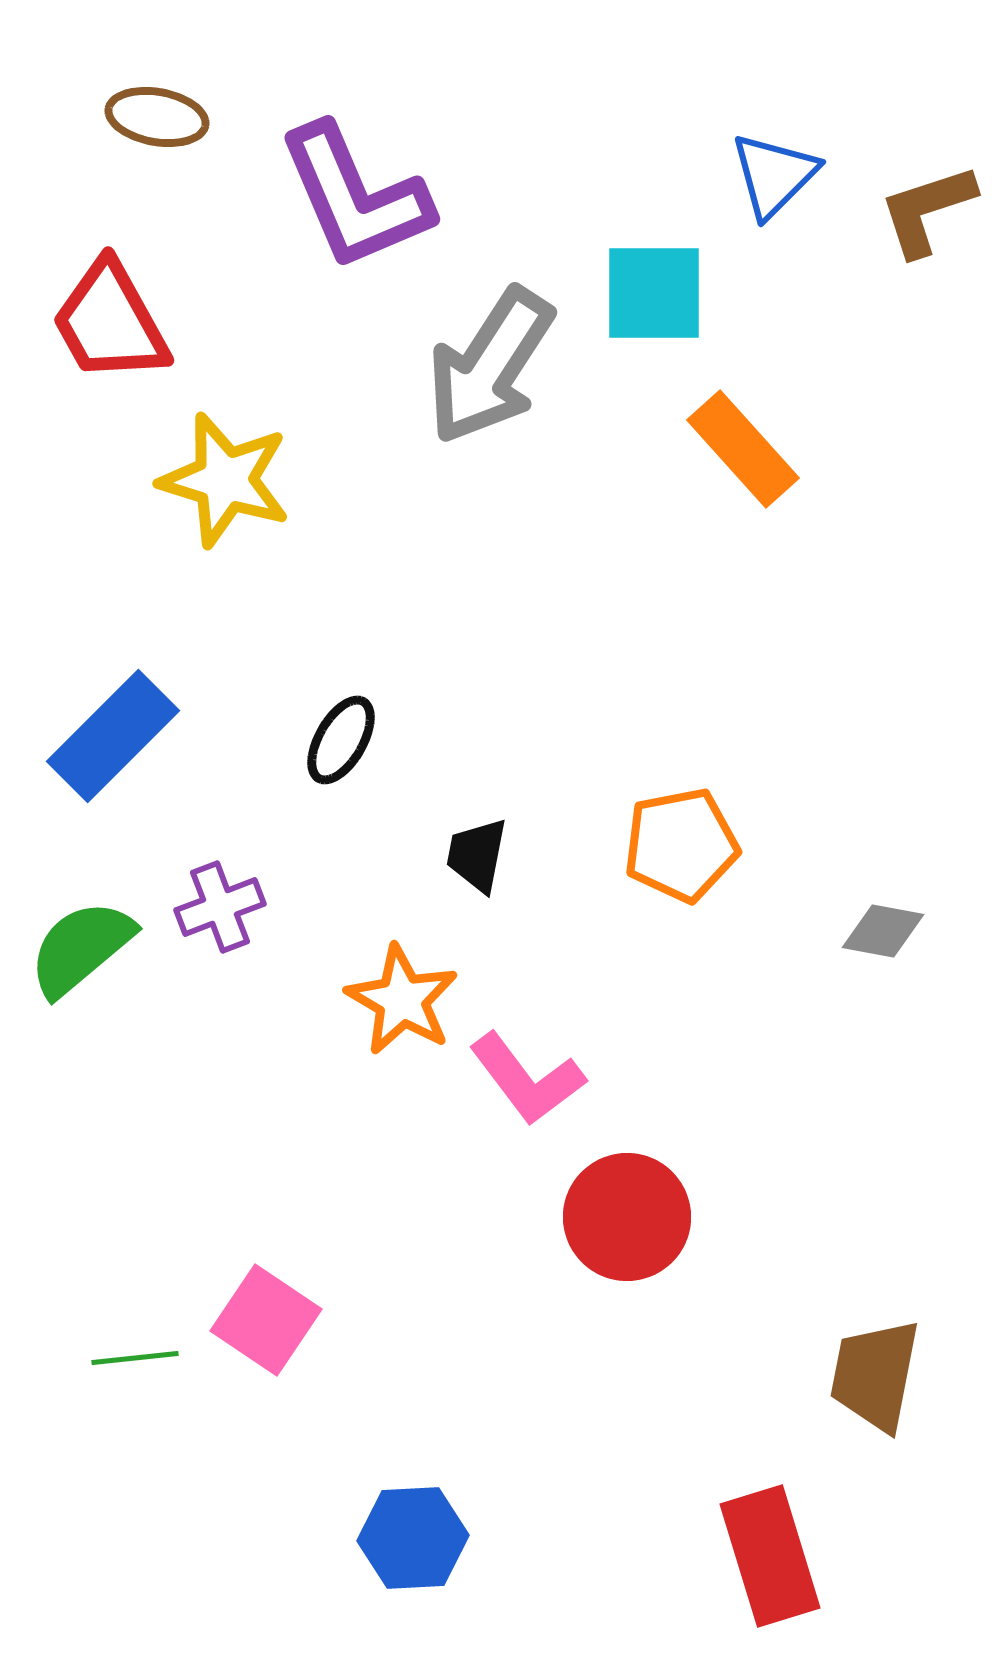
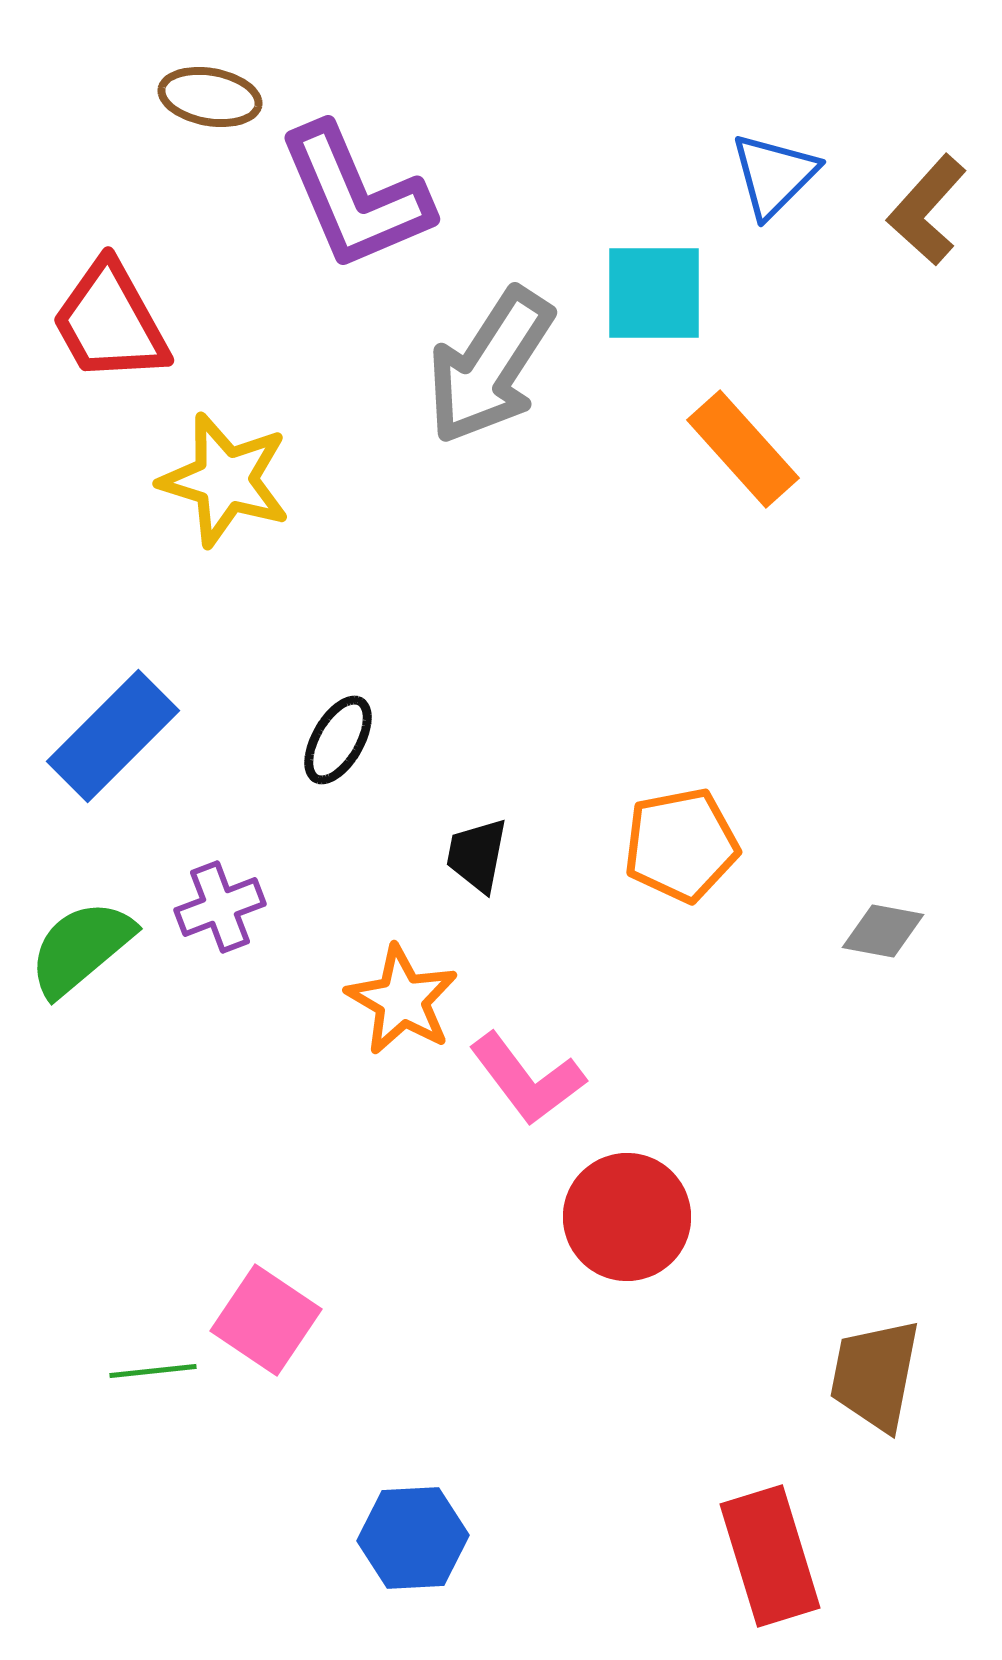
brown ellipse: moved 53 px right, 20 px up
brown L-shape: rotated 30 degrees counterclockwise
black ellipse: moved 3 px left
green line: moved 18 px right, 13 px down
